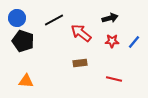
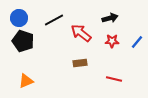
blue circle: moved 2 px right
blue line: moved 3 px right
orange triangle: rotated 28 degrees counterclockwise
